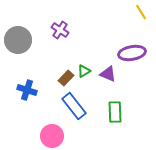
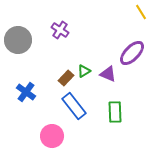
purple ellipse: rotated 36 degrees counterclockwise
blue cross: moved 1 px left, 2 px down; rotated 18 degrees clockwise
